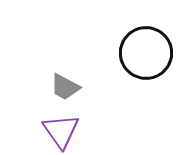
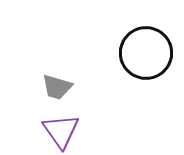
gray trapezoid: moved 8 px left; rotated 12 degrees counterclockwise
